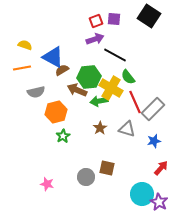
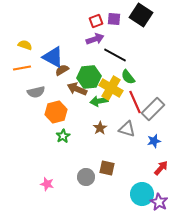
black square: moved 8 px left, 1 px up
brown arrow: moved 1 px up
